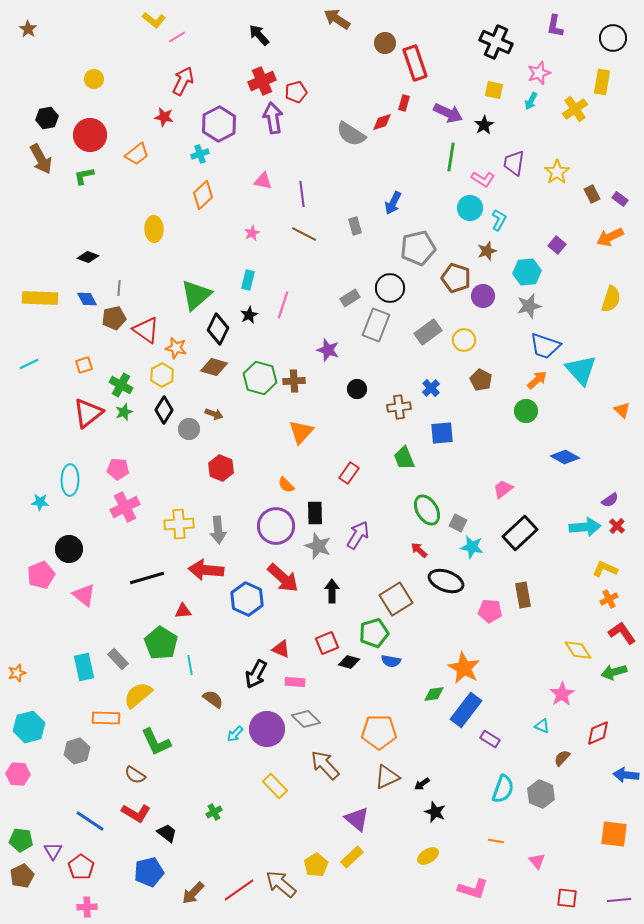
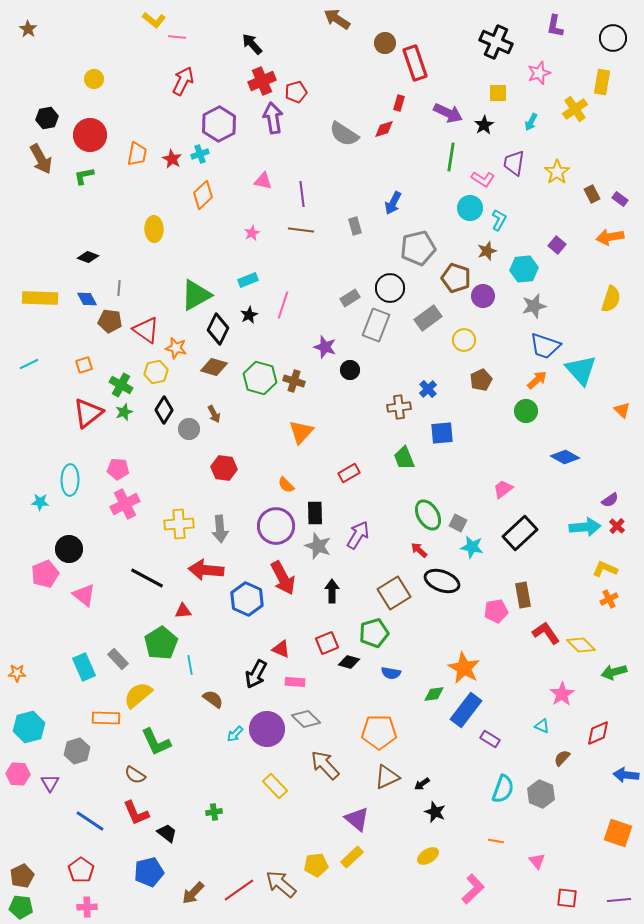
black arrow at (259, 35): moved 7 px left, 9 px down
pink line at (177, 37): rotated 36 degrees clockwise
yellow square at (494, 90): moved 4 px right, 3 px down; rotated 12 degrees counterclockwise
cyan arrow at (531, 101): moved 21 px down
red rectangle at (404, 103): moved 5 px left
red star at (164, 117): moved 8 px right, 42 px down; rotated 18 degrees clockwise
red diamond at (382, 122): moved 2 px right, 7 px down
gray semicircle at (351, 134): moved 7 px left
orange trapezoid at (137, 154): rotated 40 degrees counterclockwise
brown line at (304, 234): moved 3 px left, 4 px up; rotated 20 degrees counterclockwise
orange arrow at (610, 237): rotated 16 degrees clockwise
cyan hexagon at (527, 272): moved 3 px left, 3 px up
cyan rectangle at (248, 280): rotated 54 degrees clockwise
green triangle at (196, 295): rotated 12 degrees clockwise
gray star at (529, 306): moved 5 px right
brown pentagon at (114, 318): moved 4 px left, 3 px down; rotated 20 degrees clockwise
gray rectangle at (428, 332): moved 14 px up
purple star at (328, 350): moved 3 px left, 3 px up
yellow hexagon at (162, 375): moved 6 px left, 3 px up; rotated 15 degrees clockwise
brown pentagon at (481, 380): rotated 20 degrees clockwise
brown cross at (294, 381): rotated 20 degrees clockwise
blue cross at (431, 388): moved 3 px left, 1 px down
black circle at (357, 389): moved 7 px left, 19 px up
brown arrow at (214, 414): rotated 42 degrees clockwise
red hexagon at (221, 468): moved 3 px right; rotated 15 degrees counterclockwise
red rectangle at (349, 473): rotated 25 degrees clockwise
pink cross at (125, 507): moved 3 px up
green ellipse at (427, 510): moved 1 px right, 5 px down
gray arrow at (218, 530): moved 2 px right, 1 px up
pink pentagon at (41, 575): moved 4 px right, 1 px up
black line at (147, 578): rotated 44 degrees clockwise
red arrow at (283, 578): rotated 20 degrees clockwise
black ellipse at (446, 581): moved 4 px left
brown square at (396, 599): moved 2 px left, 6 px up
pink pentagon at (490, 611): moved 6 px right; rotated 15 degrees counterclockwise
red L-shape at (622, 633): moved 76 px left
green pentagon at (161, 643): rotated 8 degrees clockwise
yellow diamond at (578, 650): moved 3 px right, 5 px up; rotated 12 degrees counterclockwise
blue semicircle at (391, 661): moved 12 px down
cyan rectangle at (84, 667): rotated 12 degrees counterclockwise
orange star at (17, 673): rotated 18 degrees clockwise
green cross at (214, 812): rotated 21 degrees clockwise
red L-shape at (136, 813): rotated 36 degrees clockwise
orange square at (614, 834): moved 4 px right, 1 px up; rotated 12 degrees clockwise
green pentagon at (21, 840): moved 67 px down
purple triangle at (53, 851): moved 3 px left, 68 px up
yellow pentagon at (316, 865): rotated 25 degrees clockwise
red pentagon at (81, 867): moved 3 px down
pink L-shape at (473, 889): rotated 60 degrees counterclockwise
